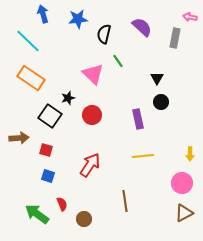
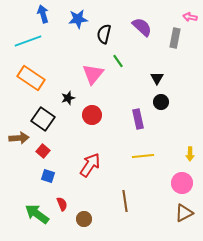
cyan line: rotated 64 degrees counterclockwise
pink triangle: rotated 25 degrees clockwise
black square: moved 7 px left, 3 px down
red square: moved 3 px left, 1 px down; rotated 24 degrees clockwise
